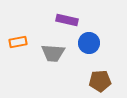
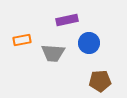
purple rectangle: rotated 25 degrees counterclockwise
orange rectangle: moved 4 px right, 2 px up
